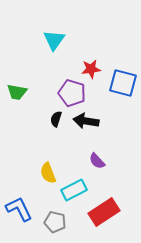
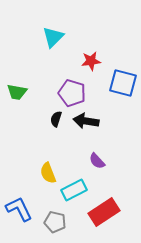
cyan triangle: moved 1 px left, 3 px up; rotated 10 degrees clockwise
red star: moved 8 px up
